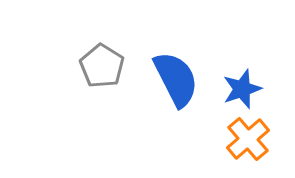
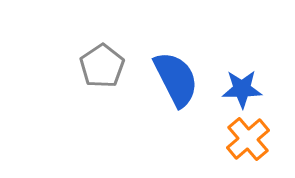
gray pentagon: rotated 6 degrees clockwise
blue star: rotated 18 degrees clockwise
